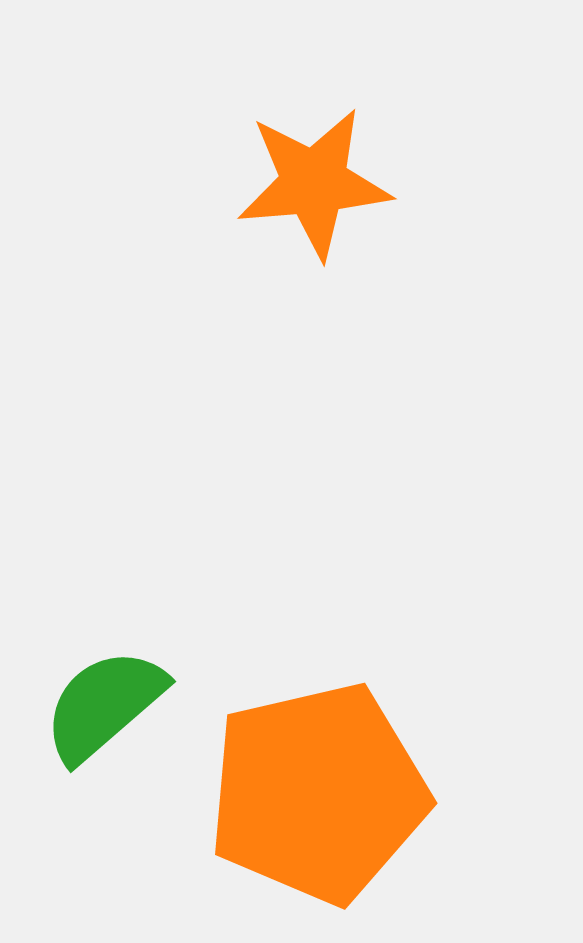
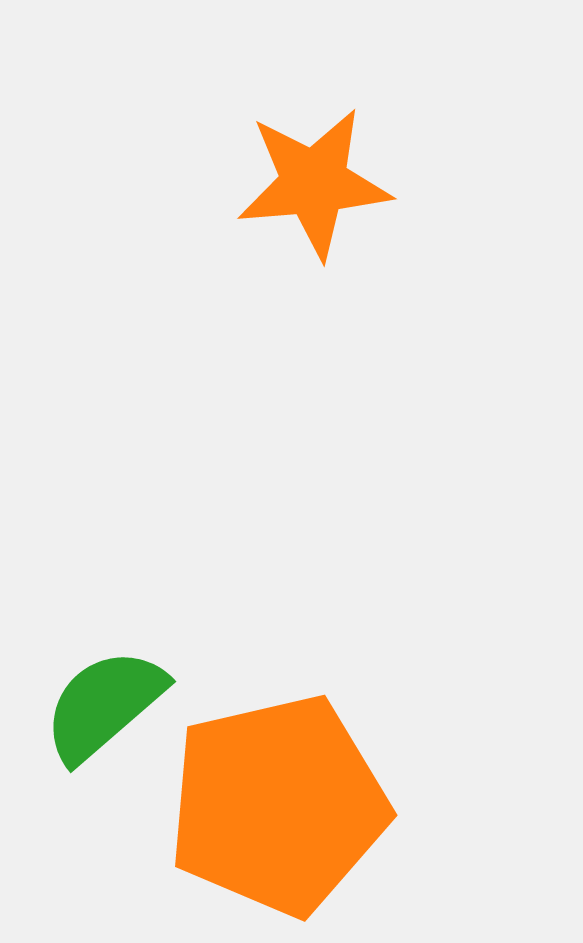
orange pentagon: moved 40 px left, 12 px down
